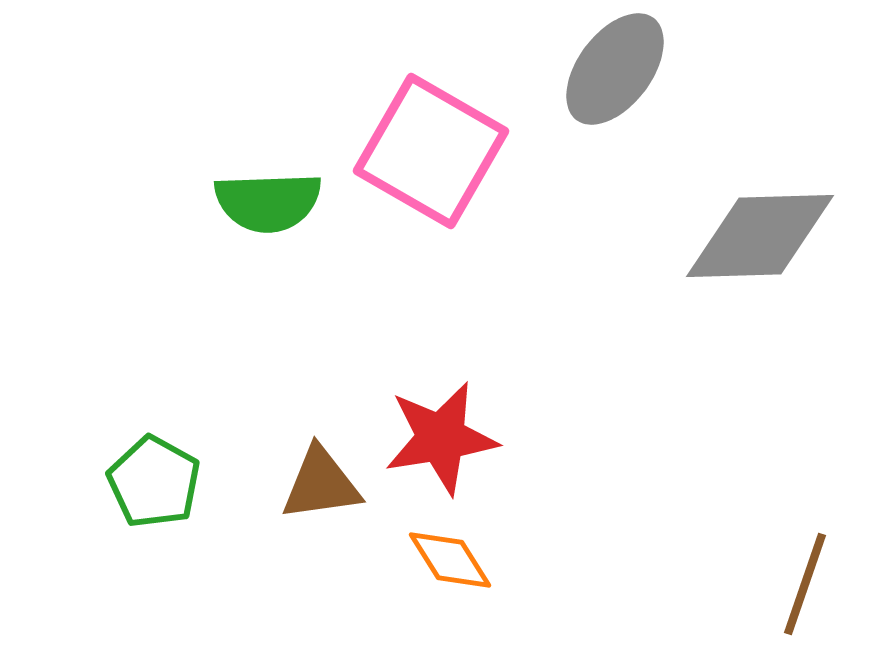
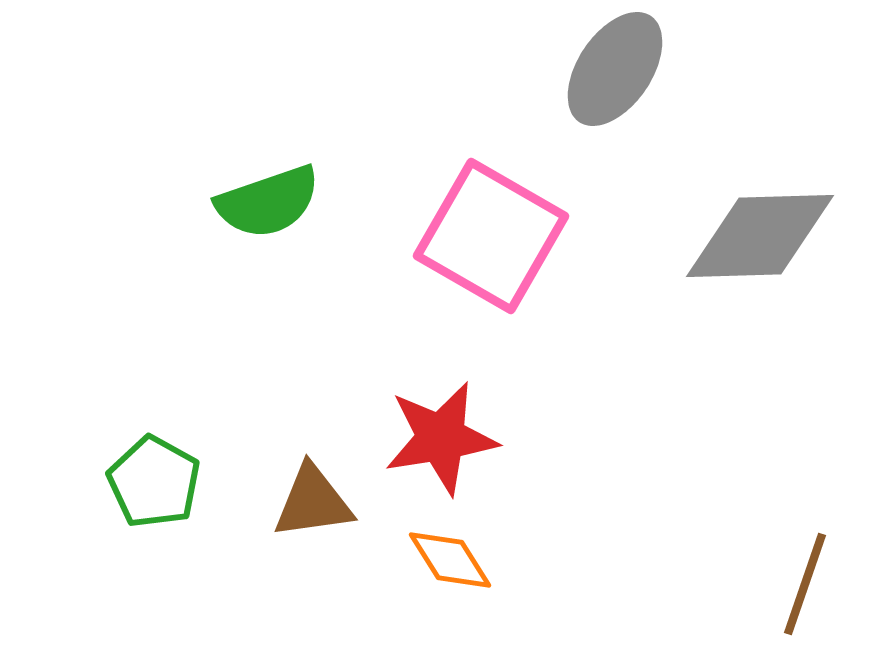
gray ellipse: rotated 3 degrees counterclockwise
pink square: moved 60 px right, 85 px down
green semicircle: rotated 17 degrees counterclockwise
brown triangle: moved 8 px left, 18 px down
